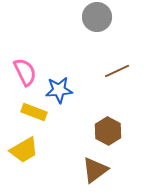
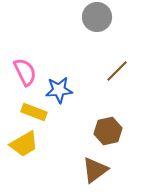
brown line: rotated 20 degrees counterclockwise
brown hexagon: rotated 20 degrees clockwise
yellow trapezoid: moved 6 px up
